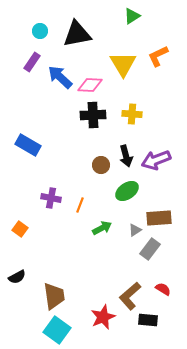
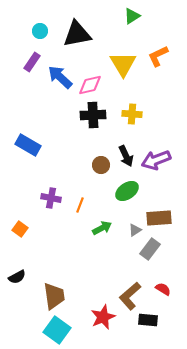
pink diamond: rotated 15 degrees counterclockwise
black arrow: rotated 10 degrees counterclockwise
